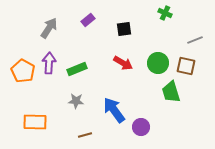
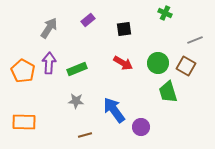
brown square: rotated 18 degrees clockwise
green trapezoid: moved 3 px left
orange rectangle: moved 11 px left
